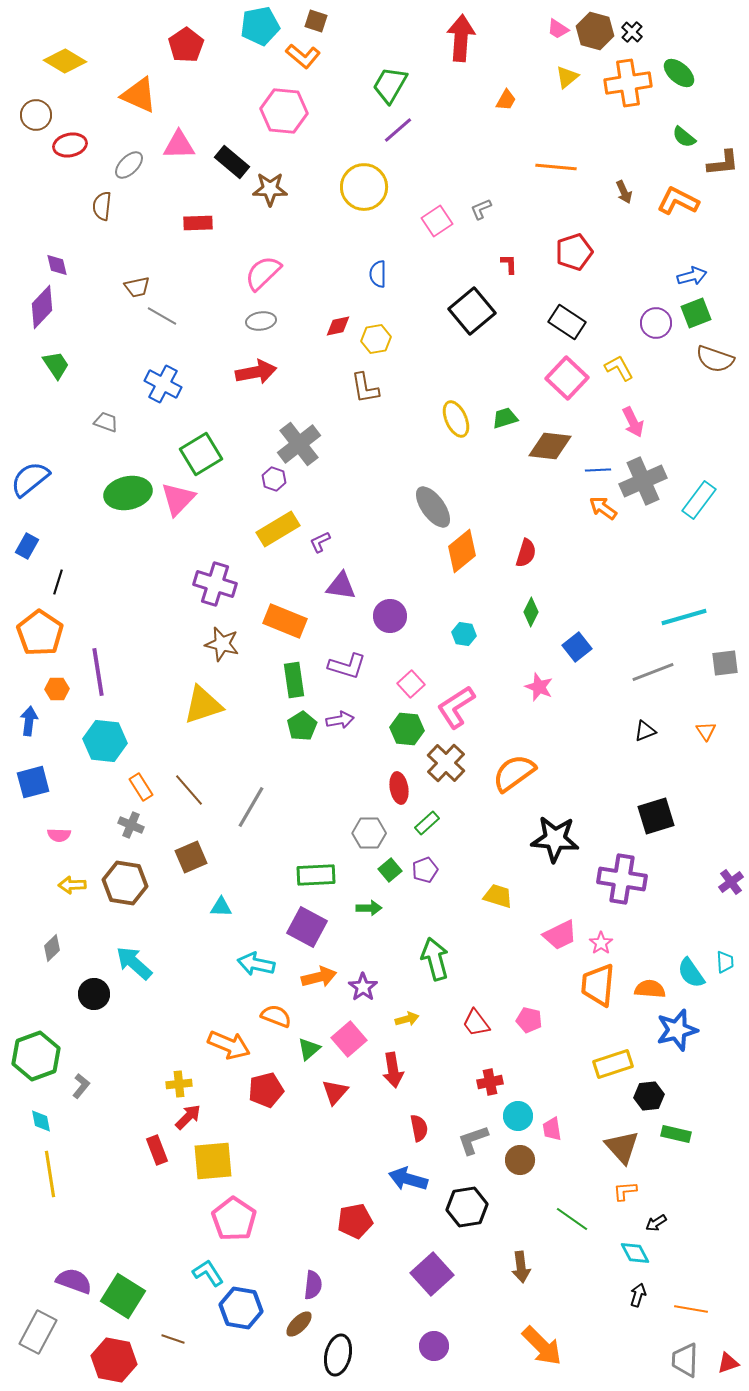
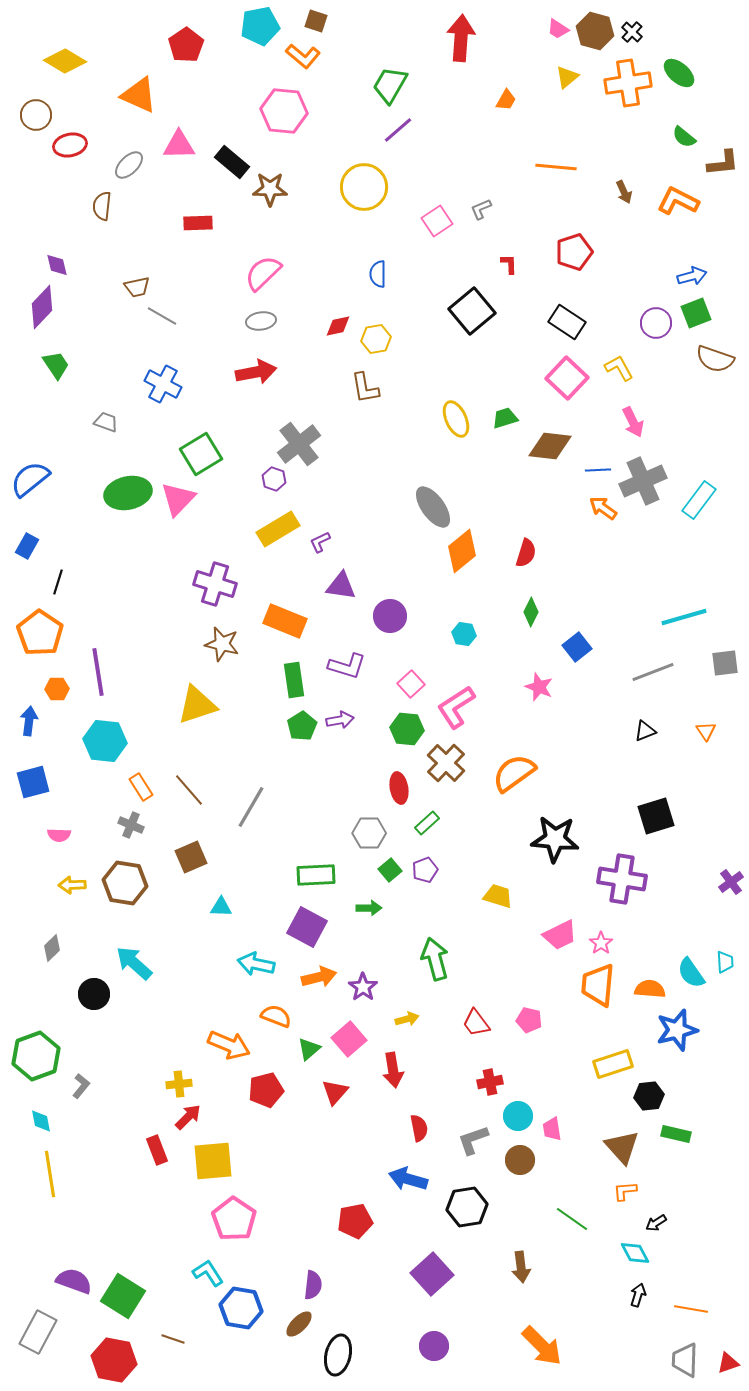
yellow triangle at (203, 705): moved 6 px left
